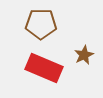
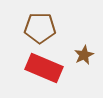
brown pentagon: moved 1 px left, 4 px down
